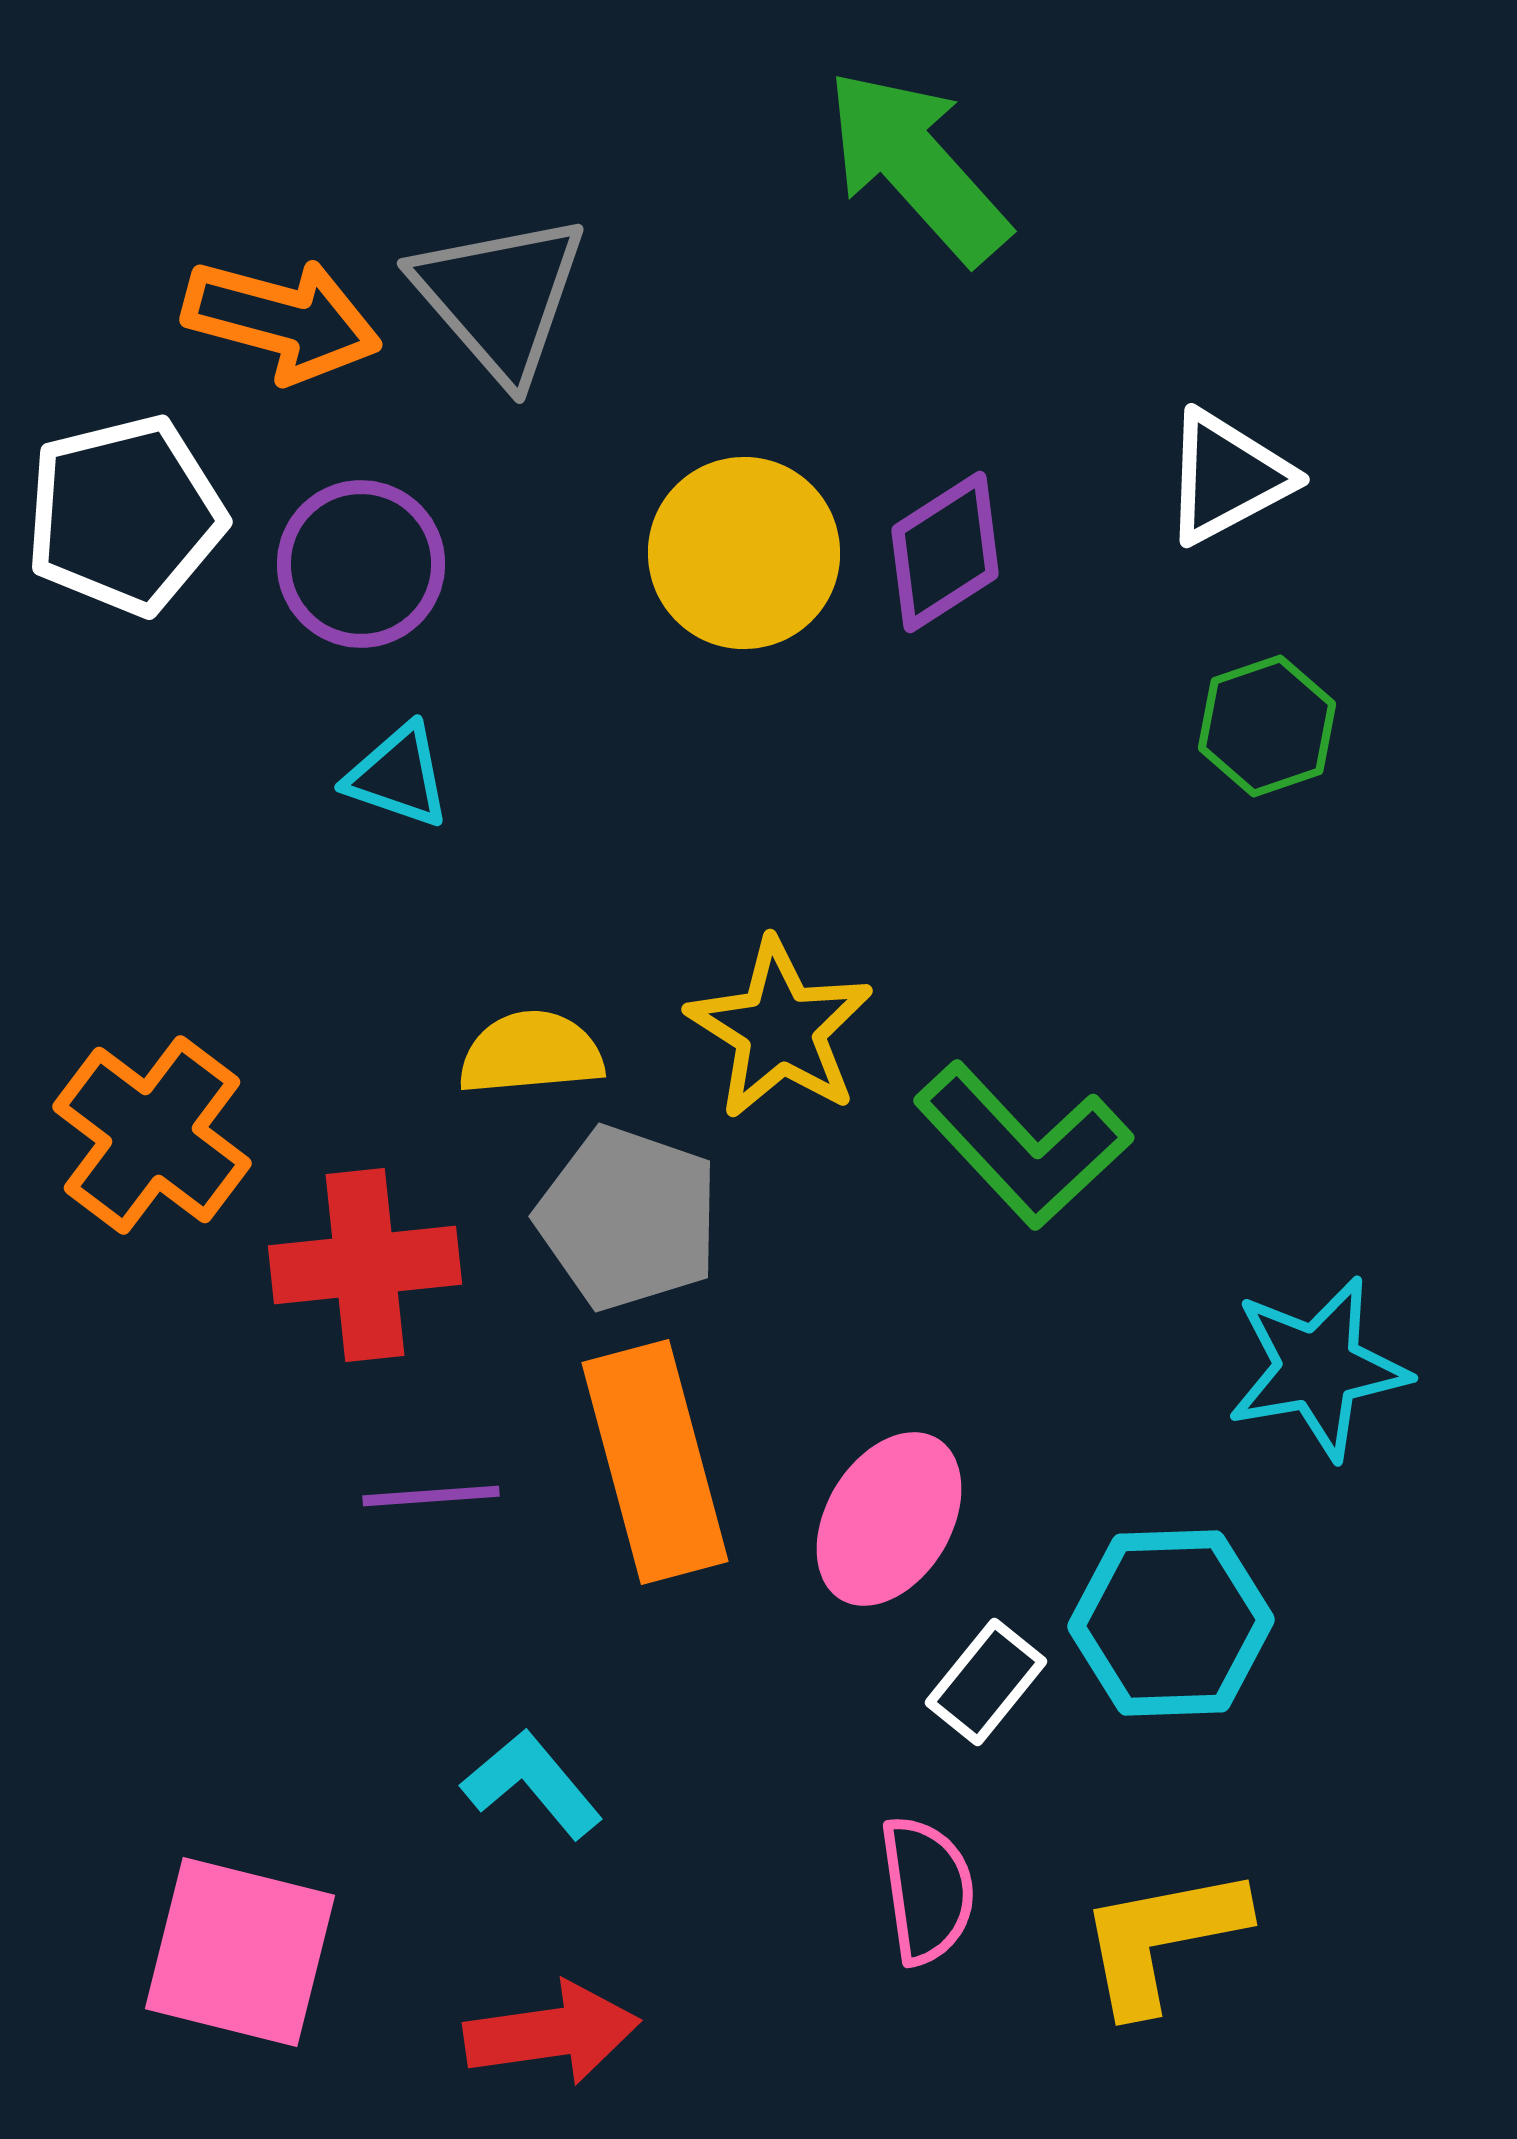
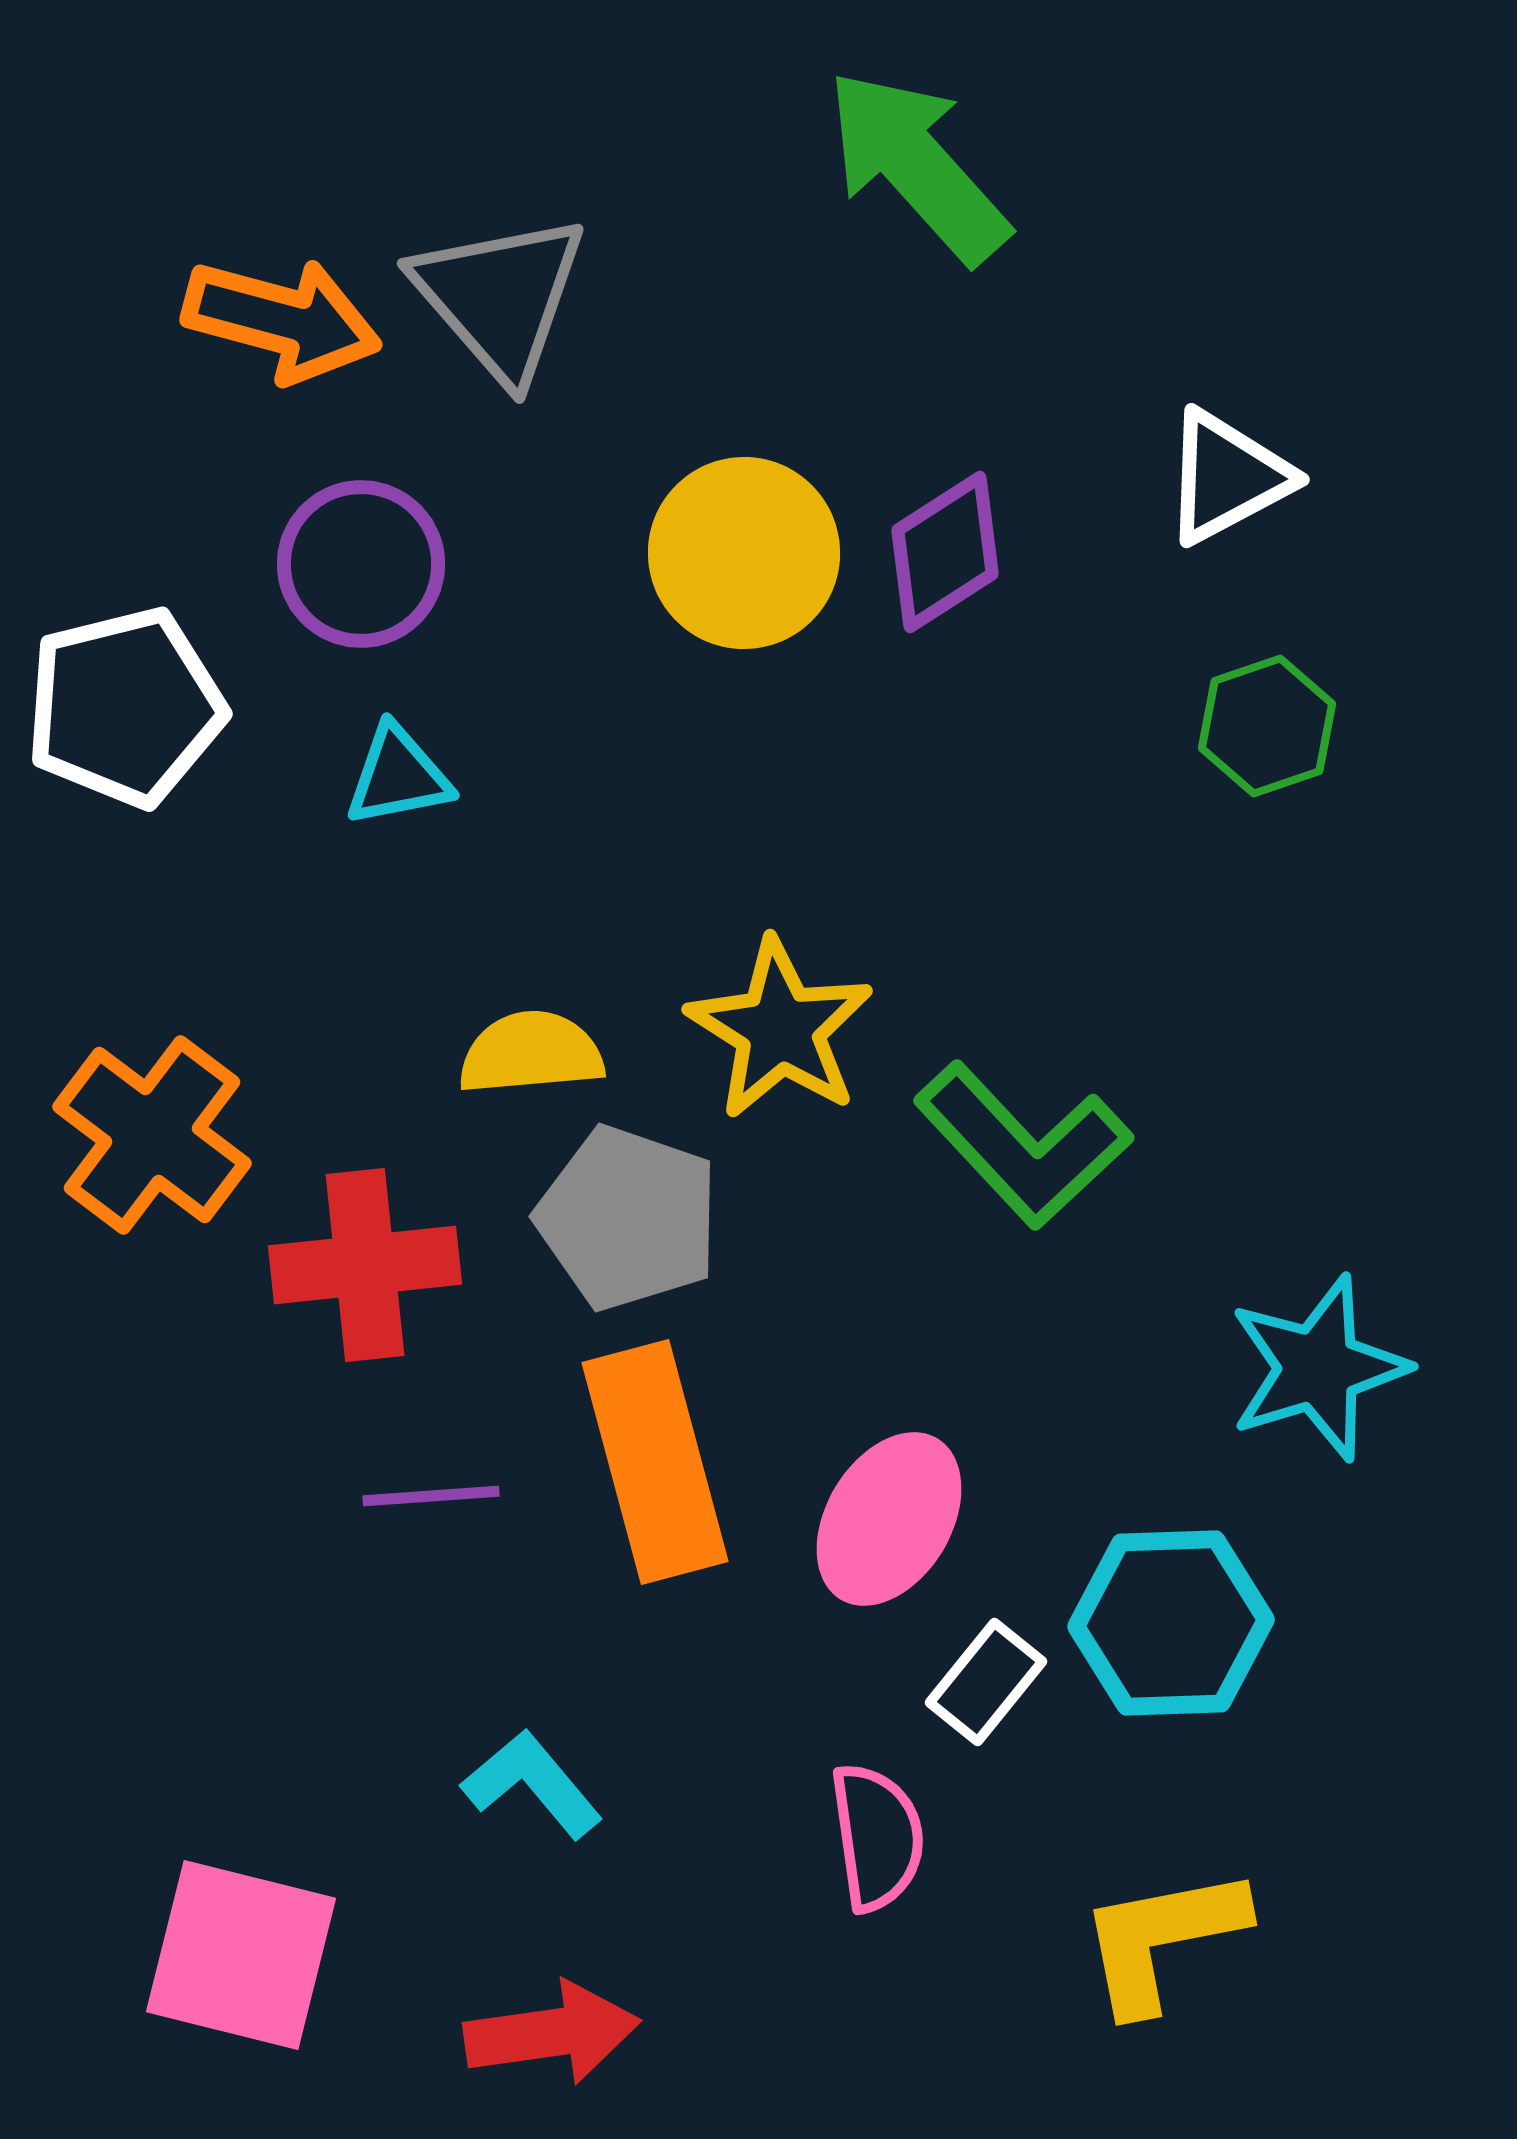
white pentagon: moved 192 px down
cyan triangle: rotated 30 degrees counterclockwise
cyan star: rotated 7 degrees counterclockwise
pink semicircle: moved 50 px left, 53 px up
pink square: moved 1 px right, 3 px down
